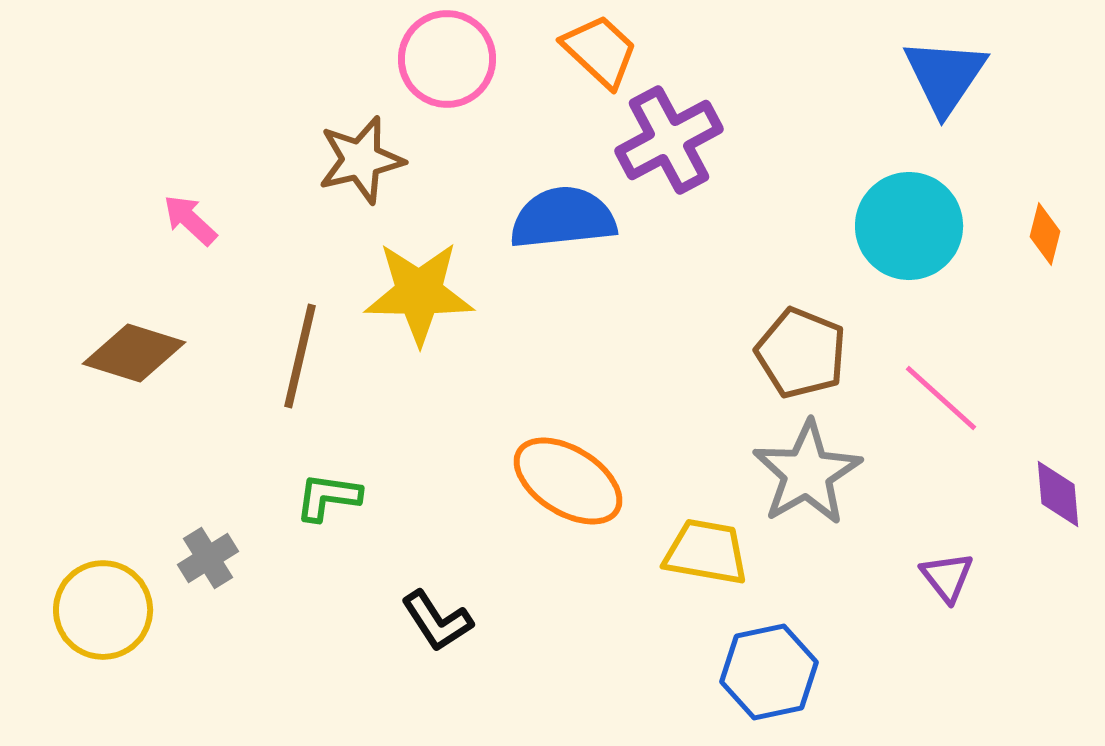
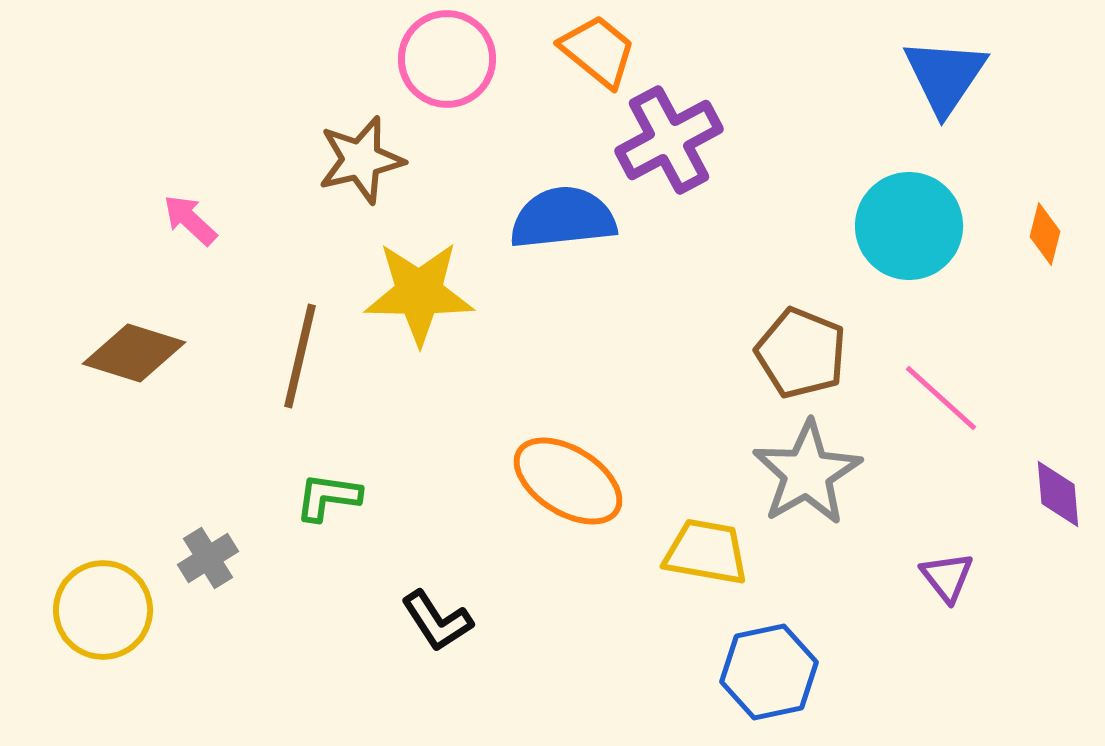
orange trapezoid: moved 2 px left; rotated 4 degrees counterclockwise
